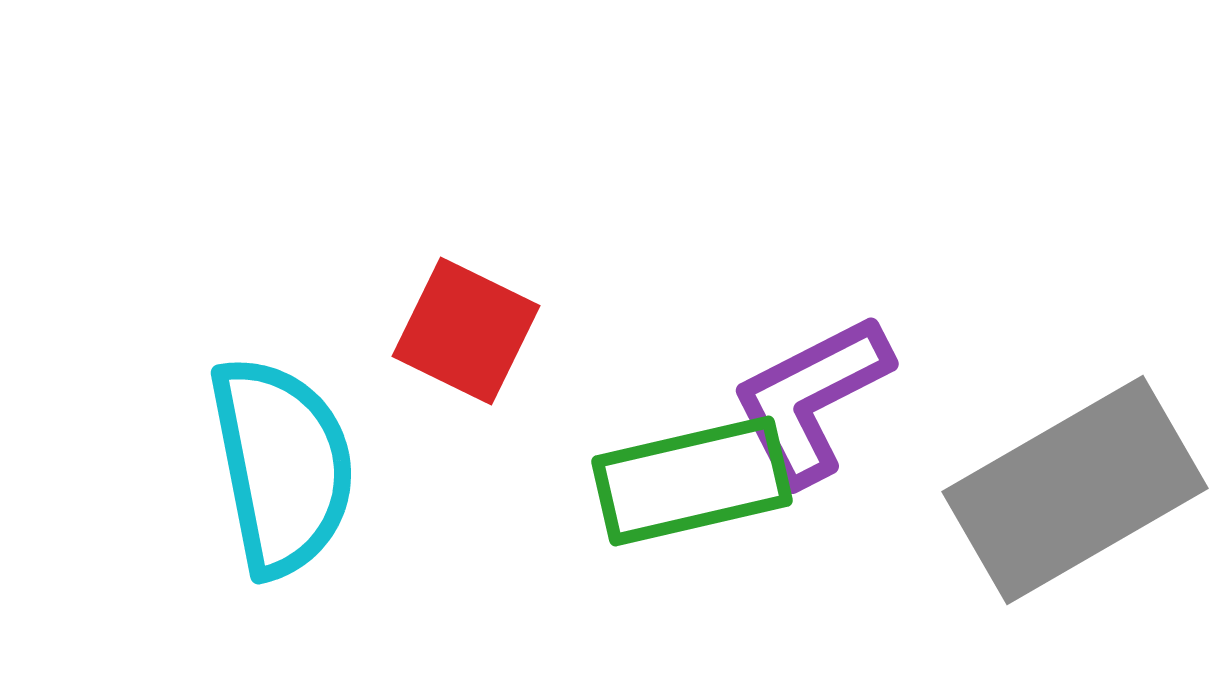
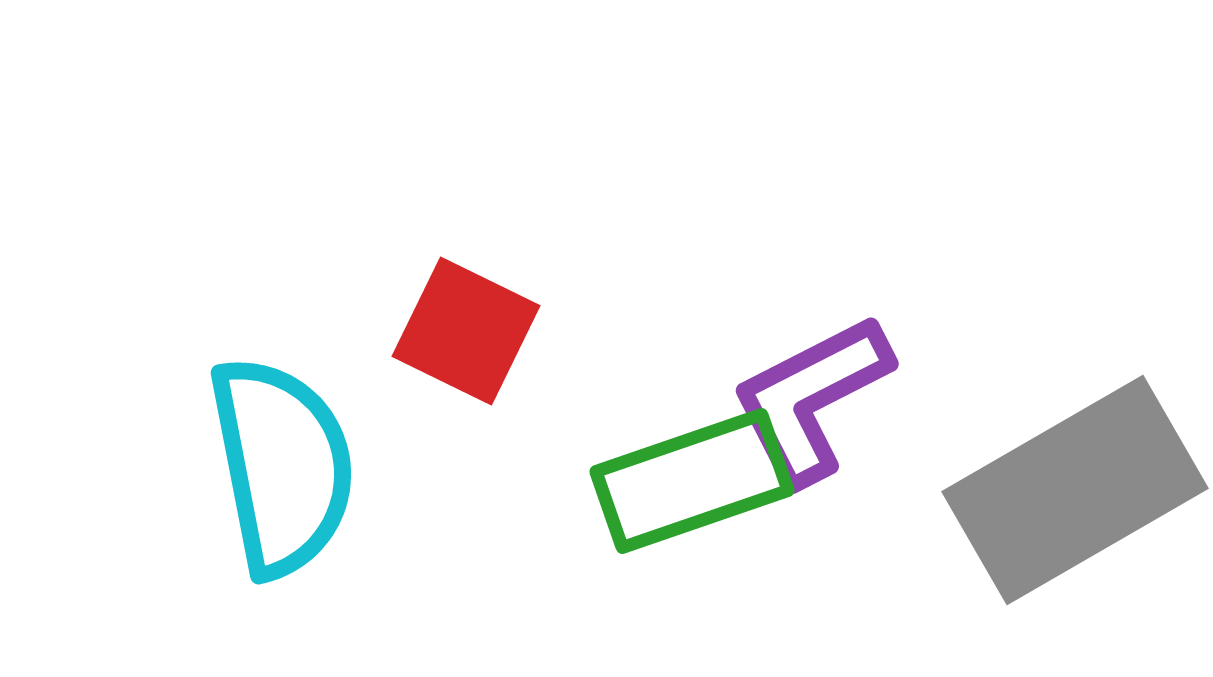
green rectangle: rotated 6 degrees counterclockwise
